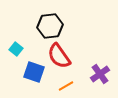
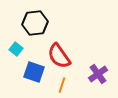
black hexagon: moved 15 px left, 3 px up
purple cross: moved 2 px left
orange line: moved 4 px left, 1 px up; rotated 42 degrees counterclockwise
